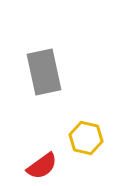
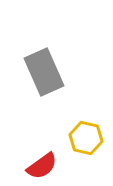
gray rectangle: rotated 12 degrees counterclockwise
